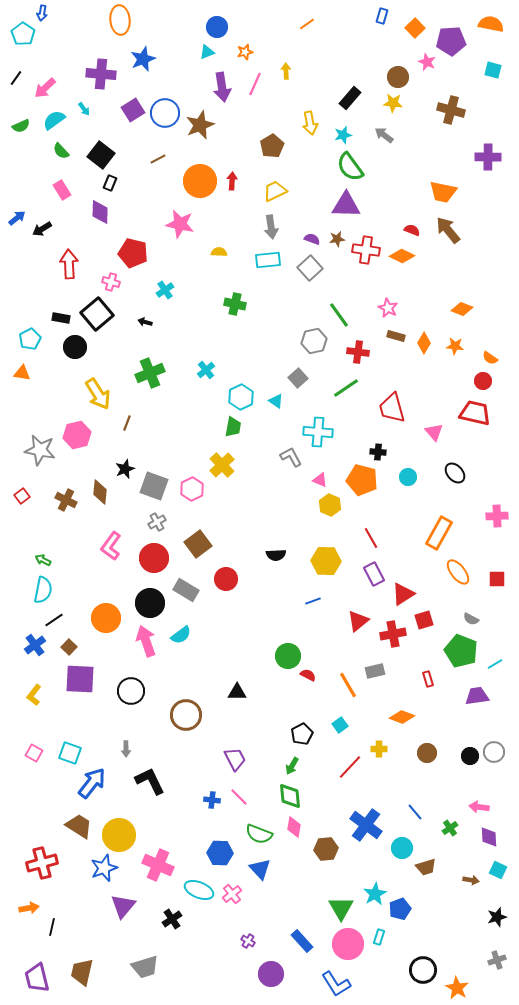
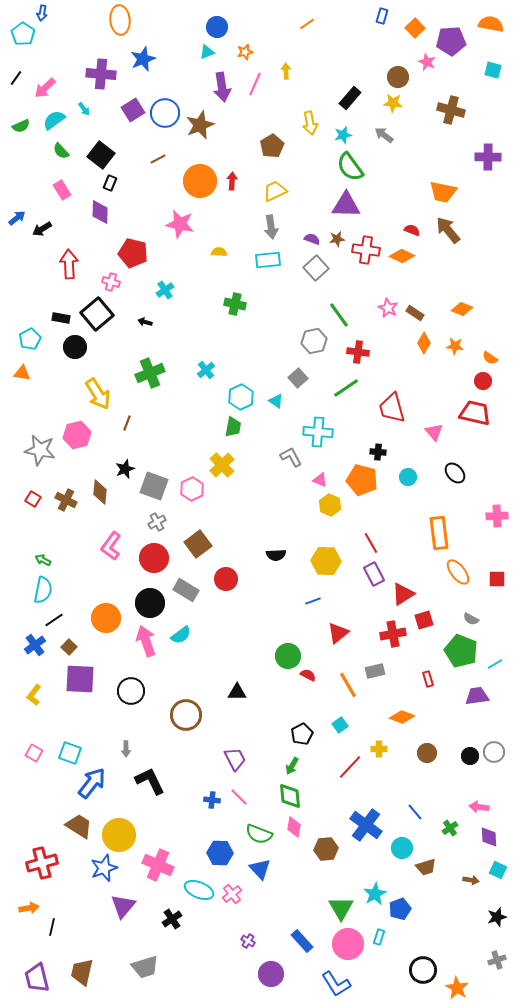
gray square at (310, 268): moved 6 px right
brown rectangle at (396, 336): moved 19 px right, 23 px up; rotated 18 degrees clockwise
red square at (22, 496): moved 11 px right, 3 px down; rotated 21 degrees counterclockwise
orange rectangle at (439, 533): rotated 36 degrees counterclockwise
red line at (371, 538): moved 5 px down
red triangle at (358, 621): moved 20 px left, 12 px down
